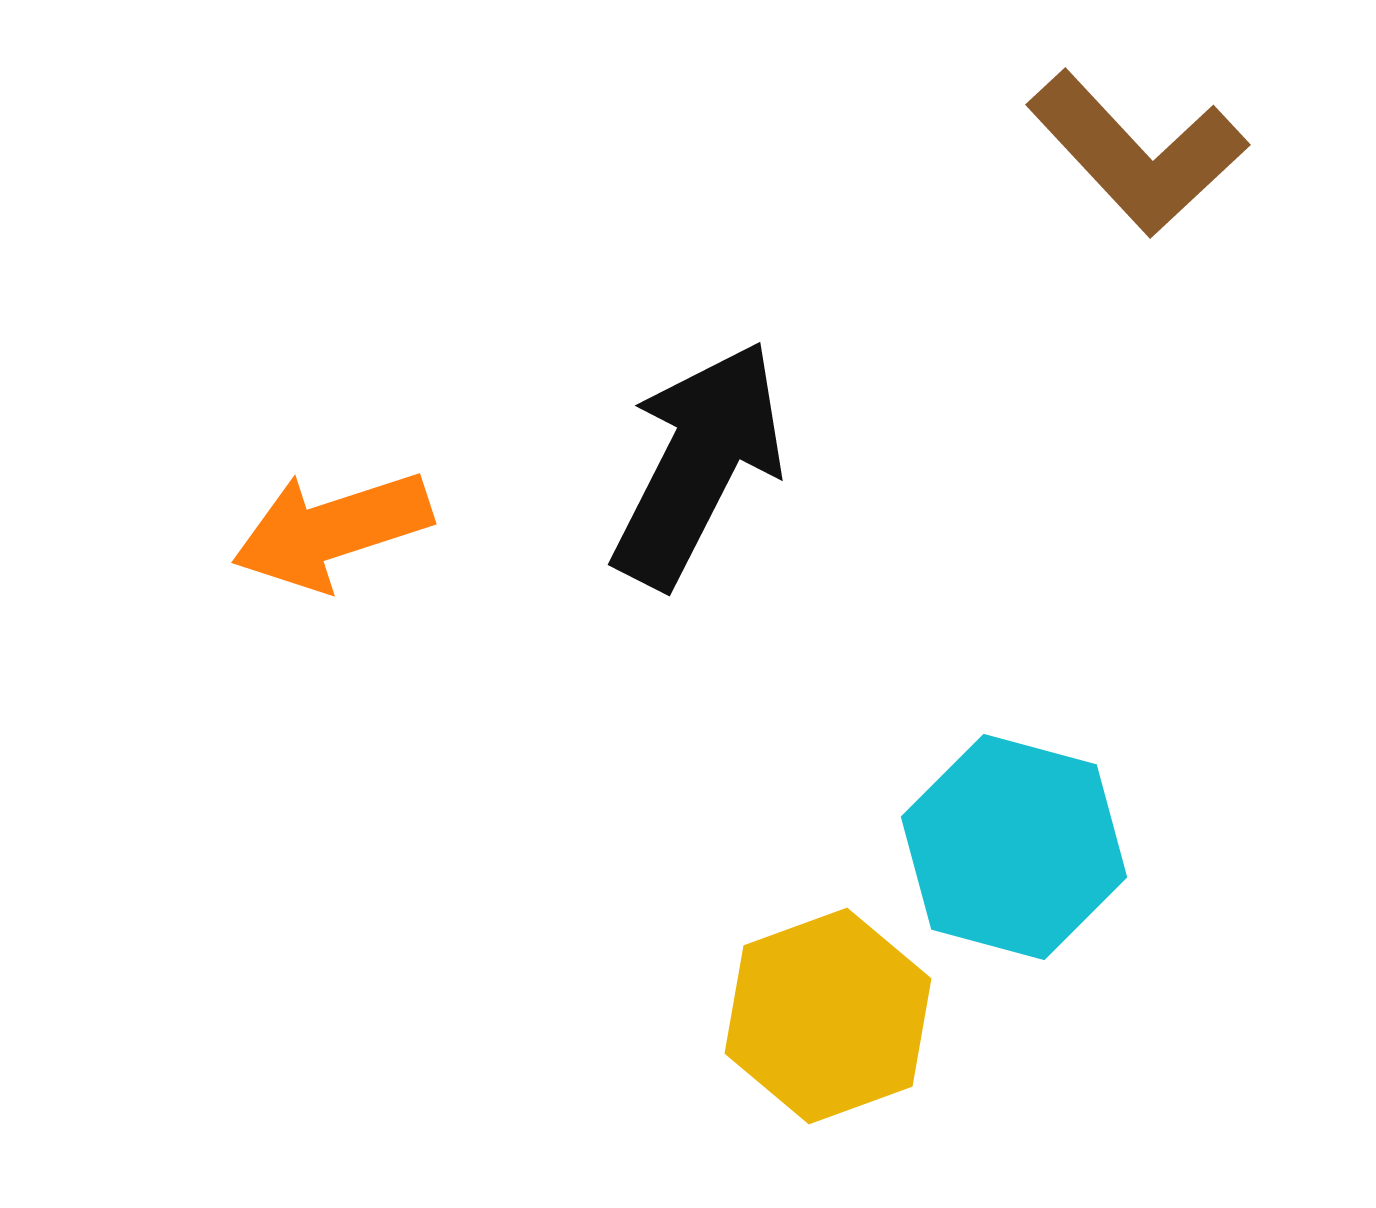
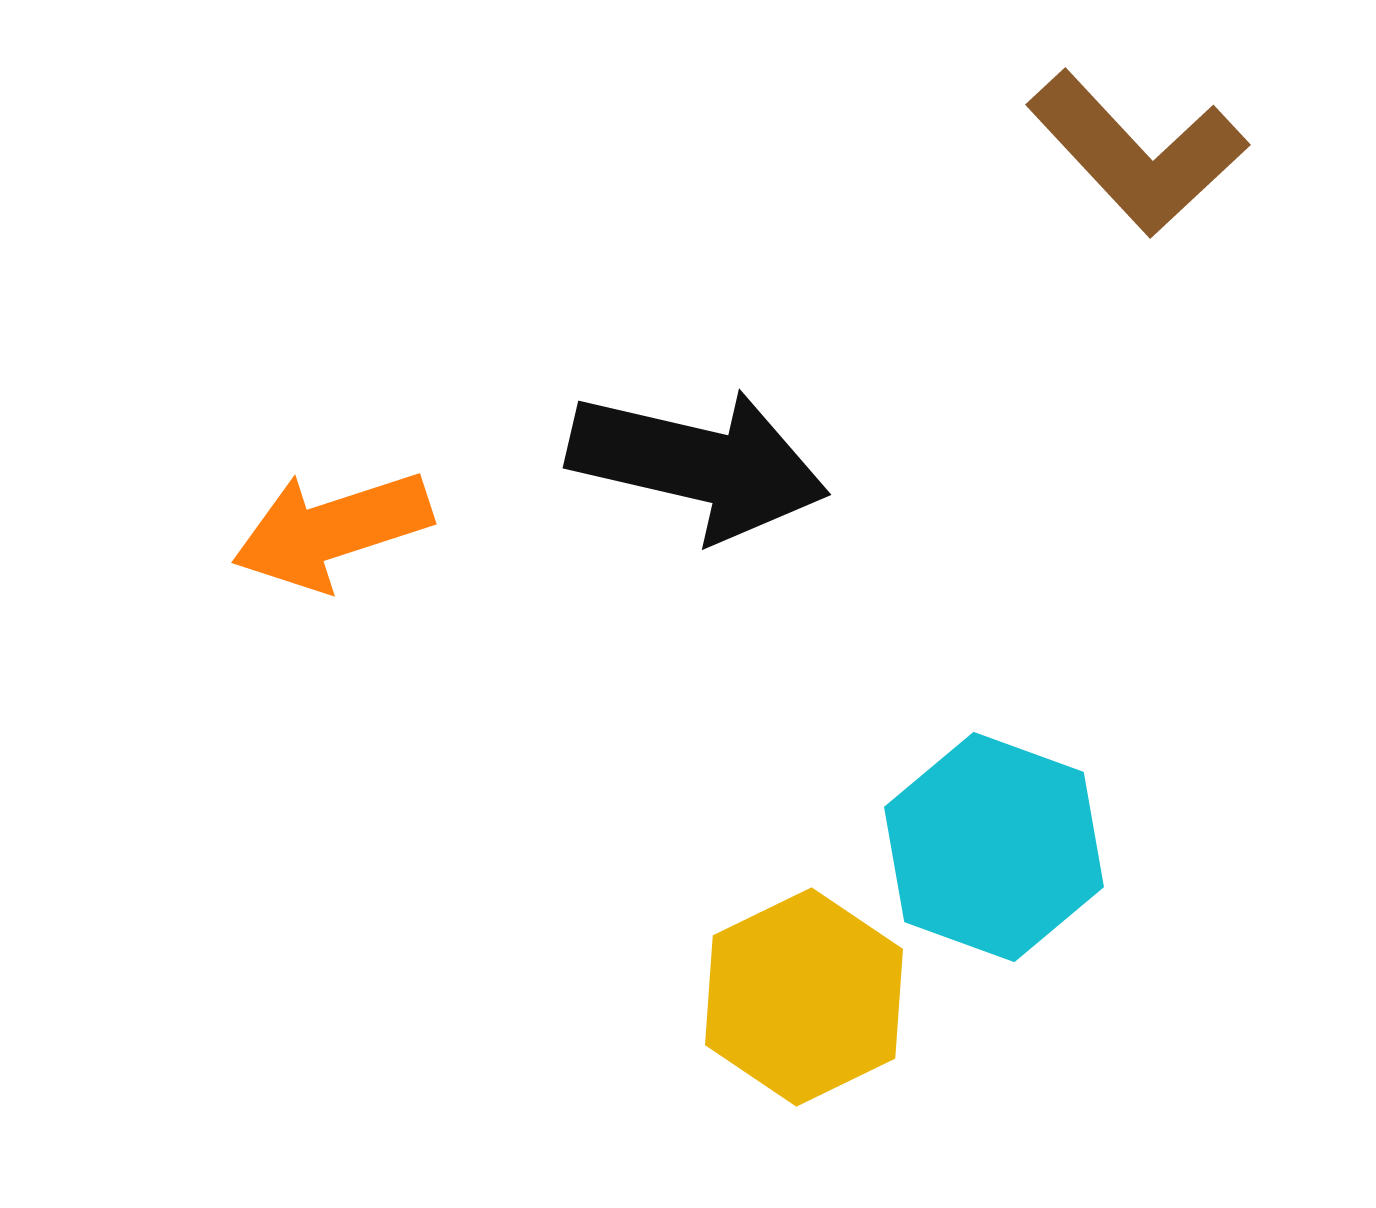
black arrow: rotated 76 degrees clockwise
cyan hexagon: moved 20 px left; rotated 5 degrees clockwise
yellow hexagon: moved 24 px left, 19 px up; rotated 6 degrees counterclockwise
